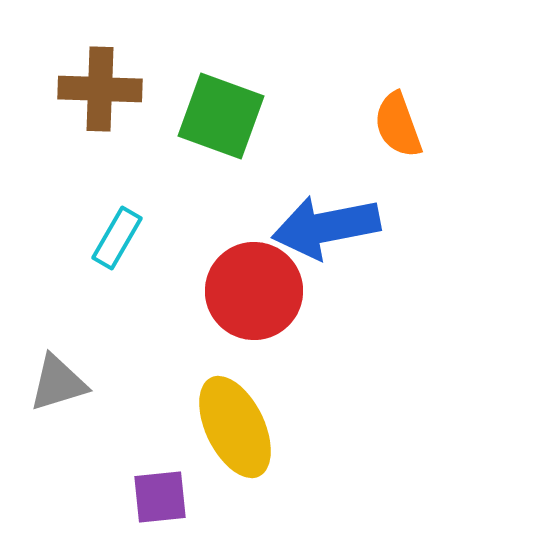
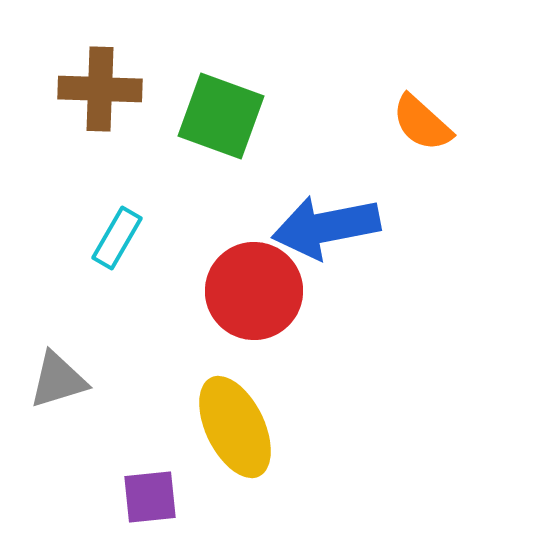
orange semicircle: moved 24 px right, 2 px up; rotated 28 degrees counterclockwise
gray triangle: moved 3 px up
purple square: moved 10 px left
